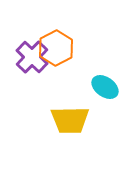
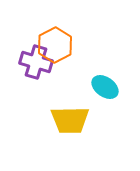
orange hexagon: moved 1 px left, 3 px up
purple cross: moved 4 px right, 5 px down; rotated 28 degrees counterclockwise
